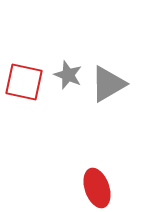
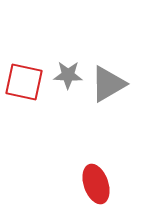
gray star: rotated 20 degrees counterclockwise
red ellipse: moved 1 px left, 4 px up
